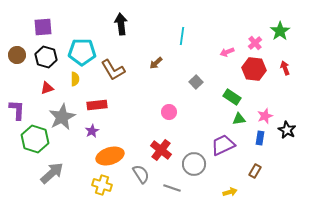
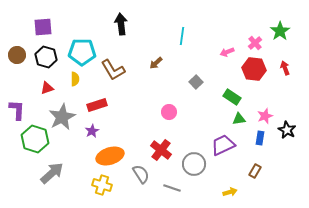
red rectangle: rotated 12 degrees counterclockwise
